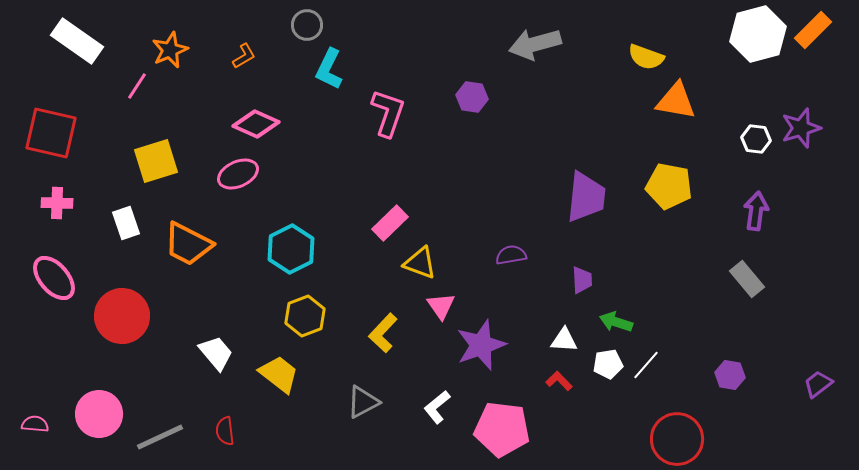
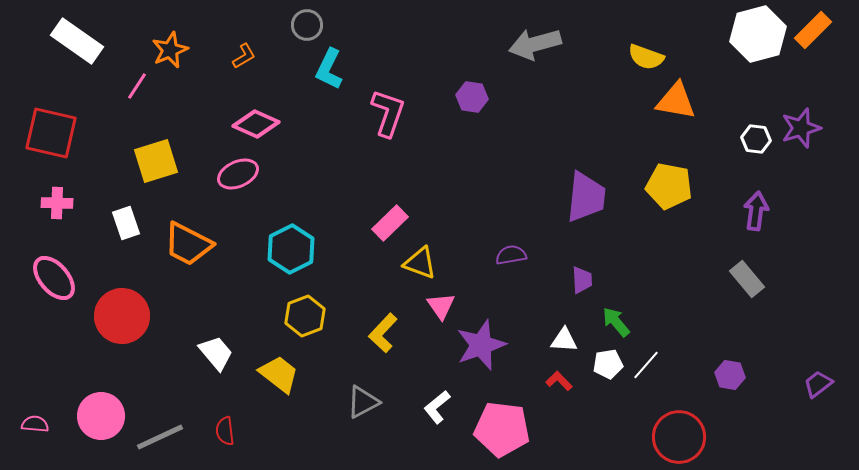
green arrow at (616, 322): rotated 32 degrees clockwise
pink circle at (99, 414): moved 2 px right, 2 px down
red circle at (677, 439): moved 2 px right, 2 px up
